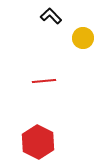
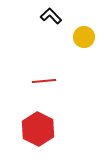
yellow circle: moved 1 px right, 1 px up
red hexagon: moved 13 px up
